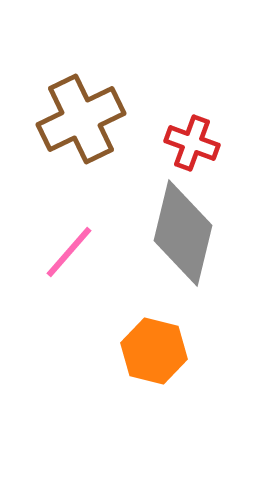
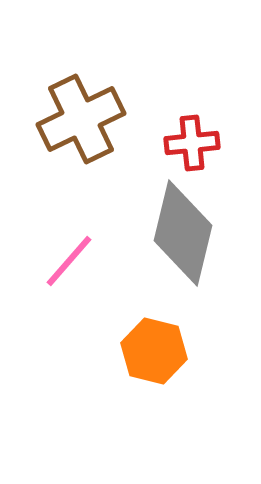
red cross: rotated 26 degrees counterclockwise
pink line: moved 9 px down
